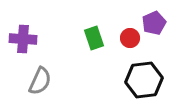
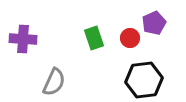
gray semicircle: moved 14 px right, 1 px down
